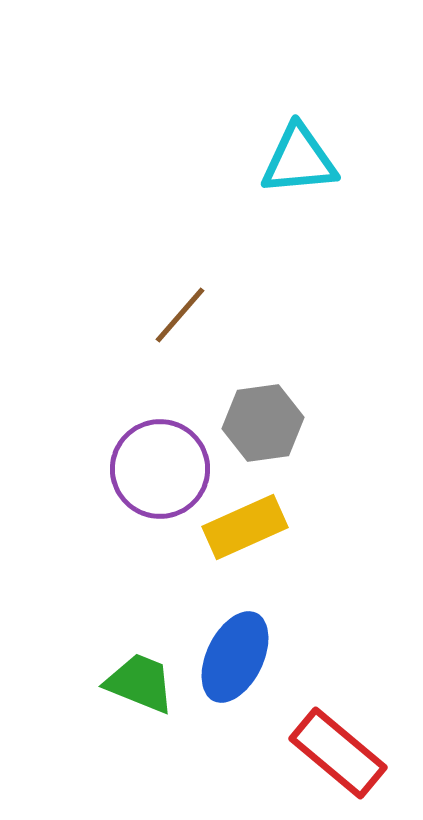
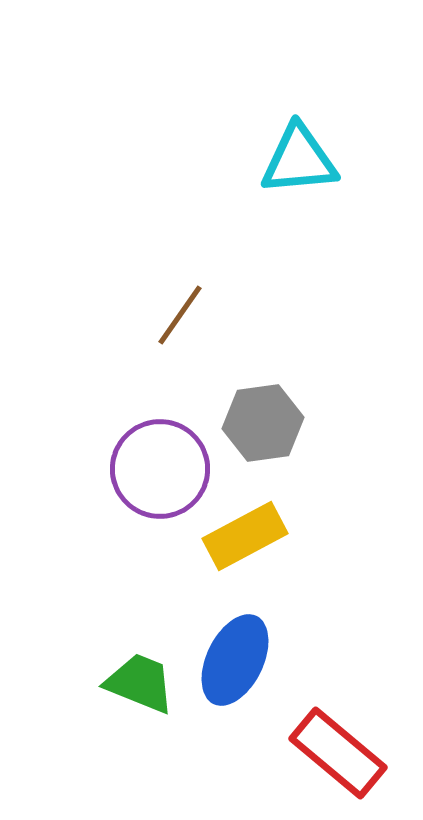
brown line: rotated 6 degrees counterclockwise
yellow rectangle: moved 9 px down; rotated 4 degrees counterclockwise
blue ellipse: moved 3 px down
